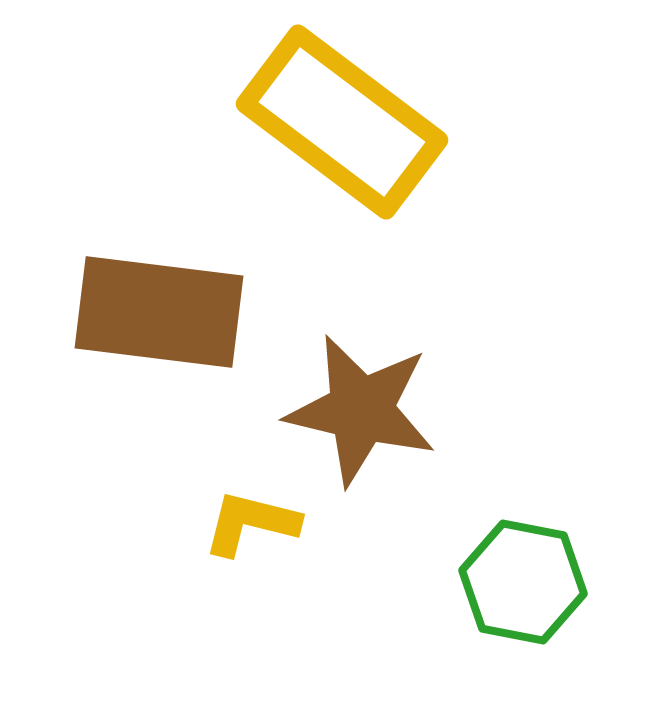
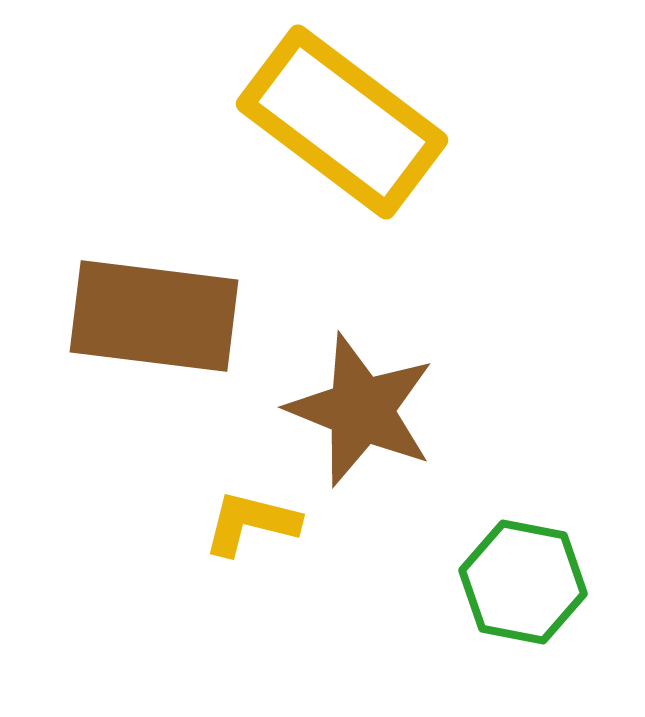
brown rectangle: moved 5 px left, 4 px down
brown star: rotated 9 degrees clockwise
